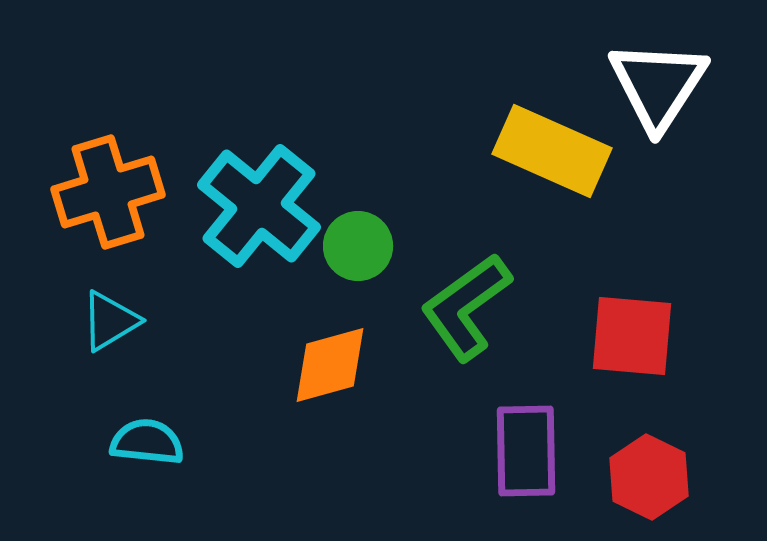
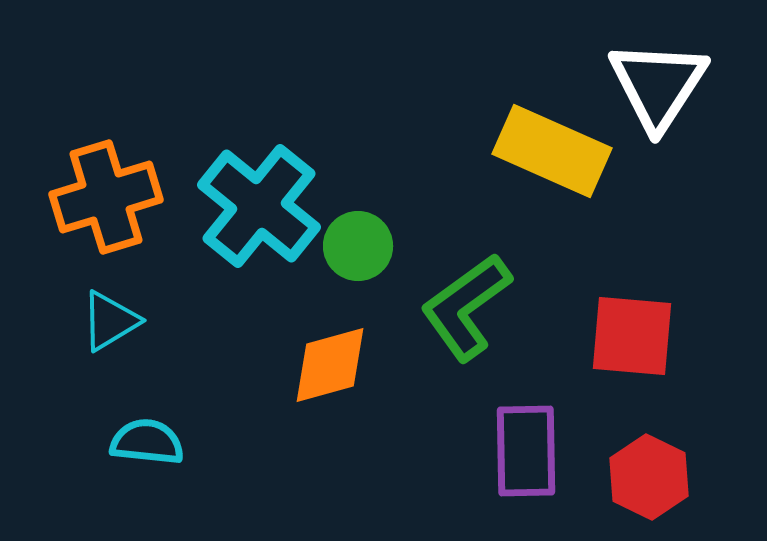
orange cross: moved 2 px left, 5 px down
